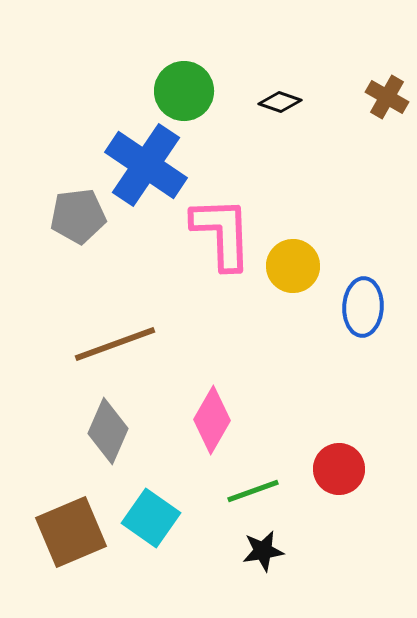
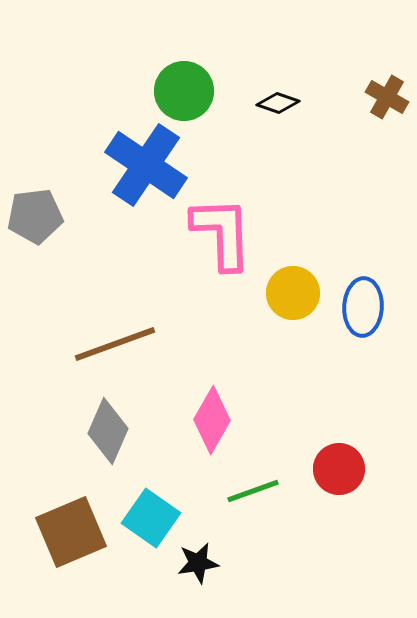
black diamond: moved 2 px left, 1 px down
gray pentagon: moved 43 px left
yellow circle: moved 27 px down
black star: moved 65 px left, 12 px down
